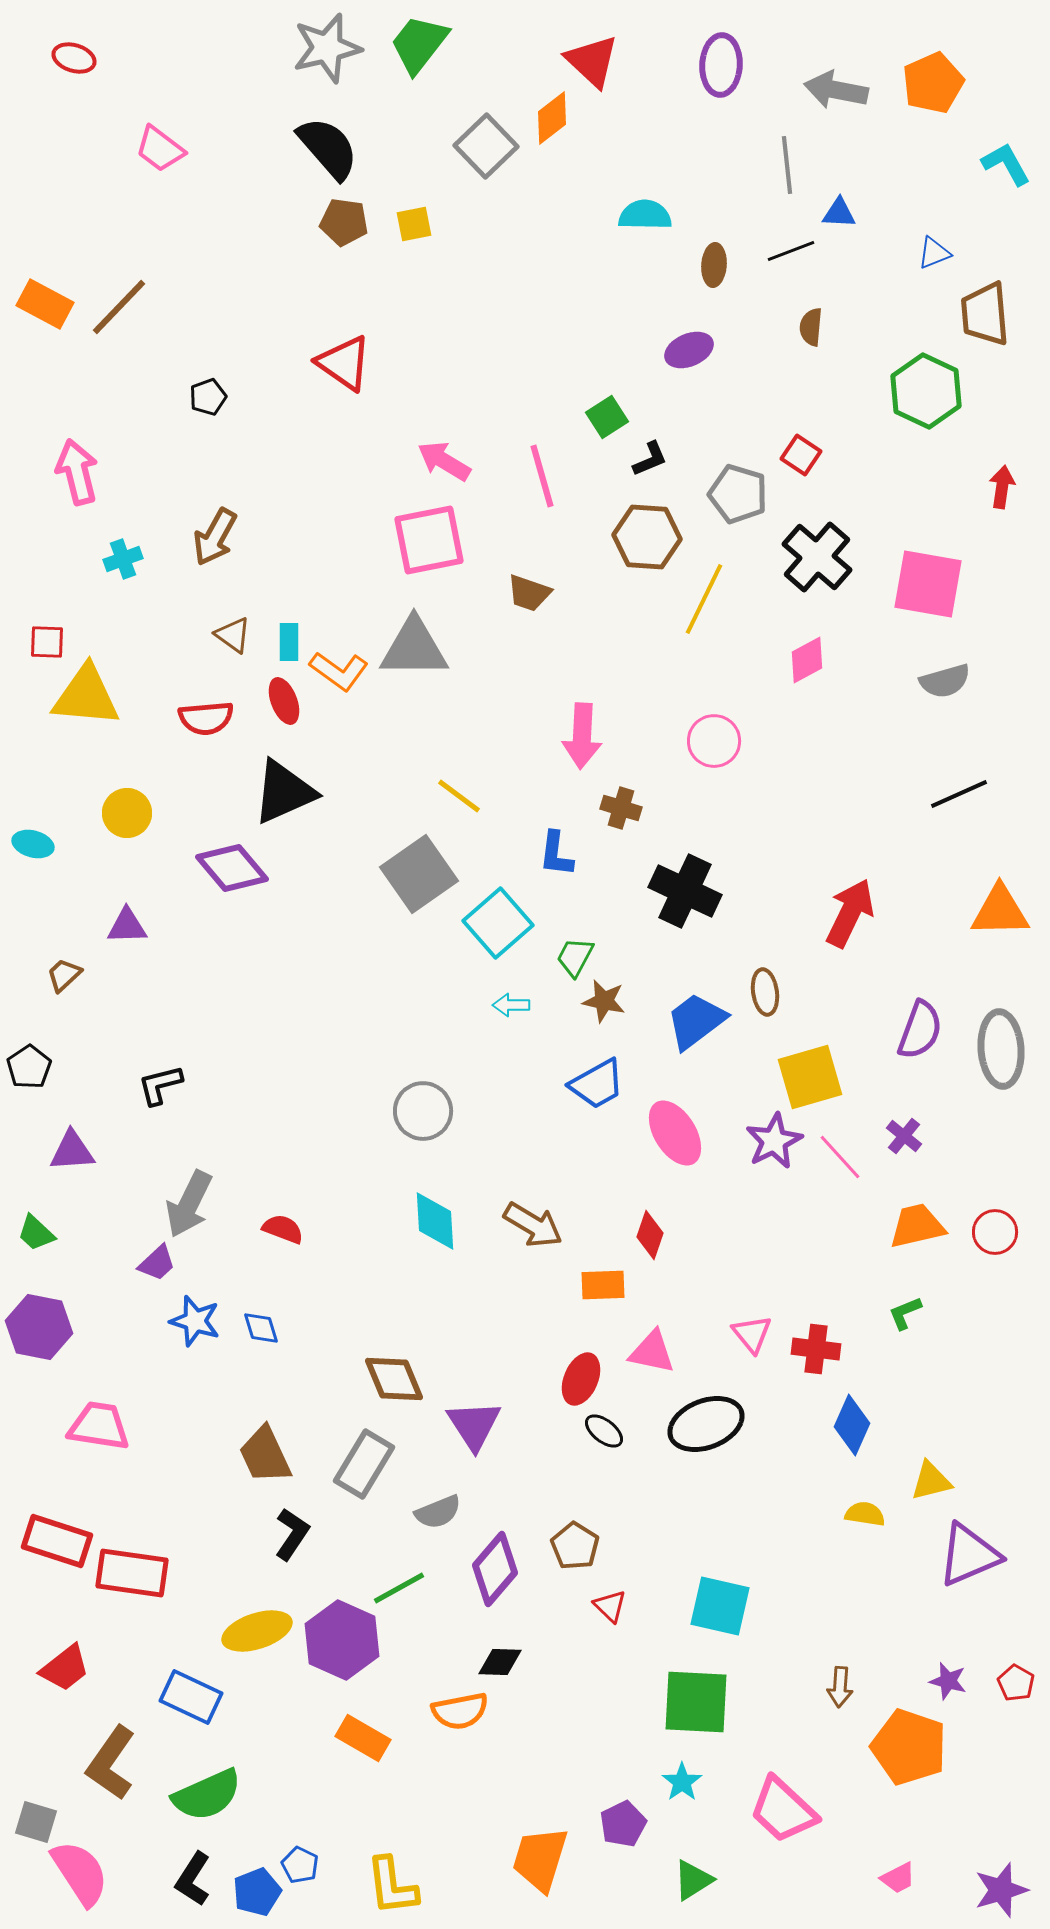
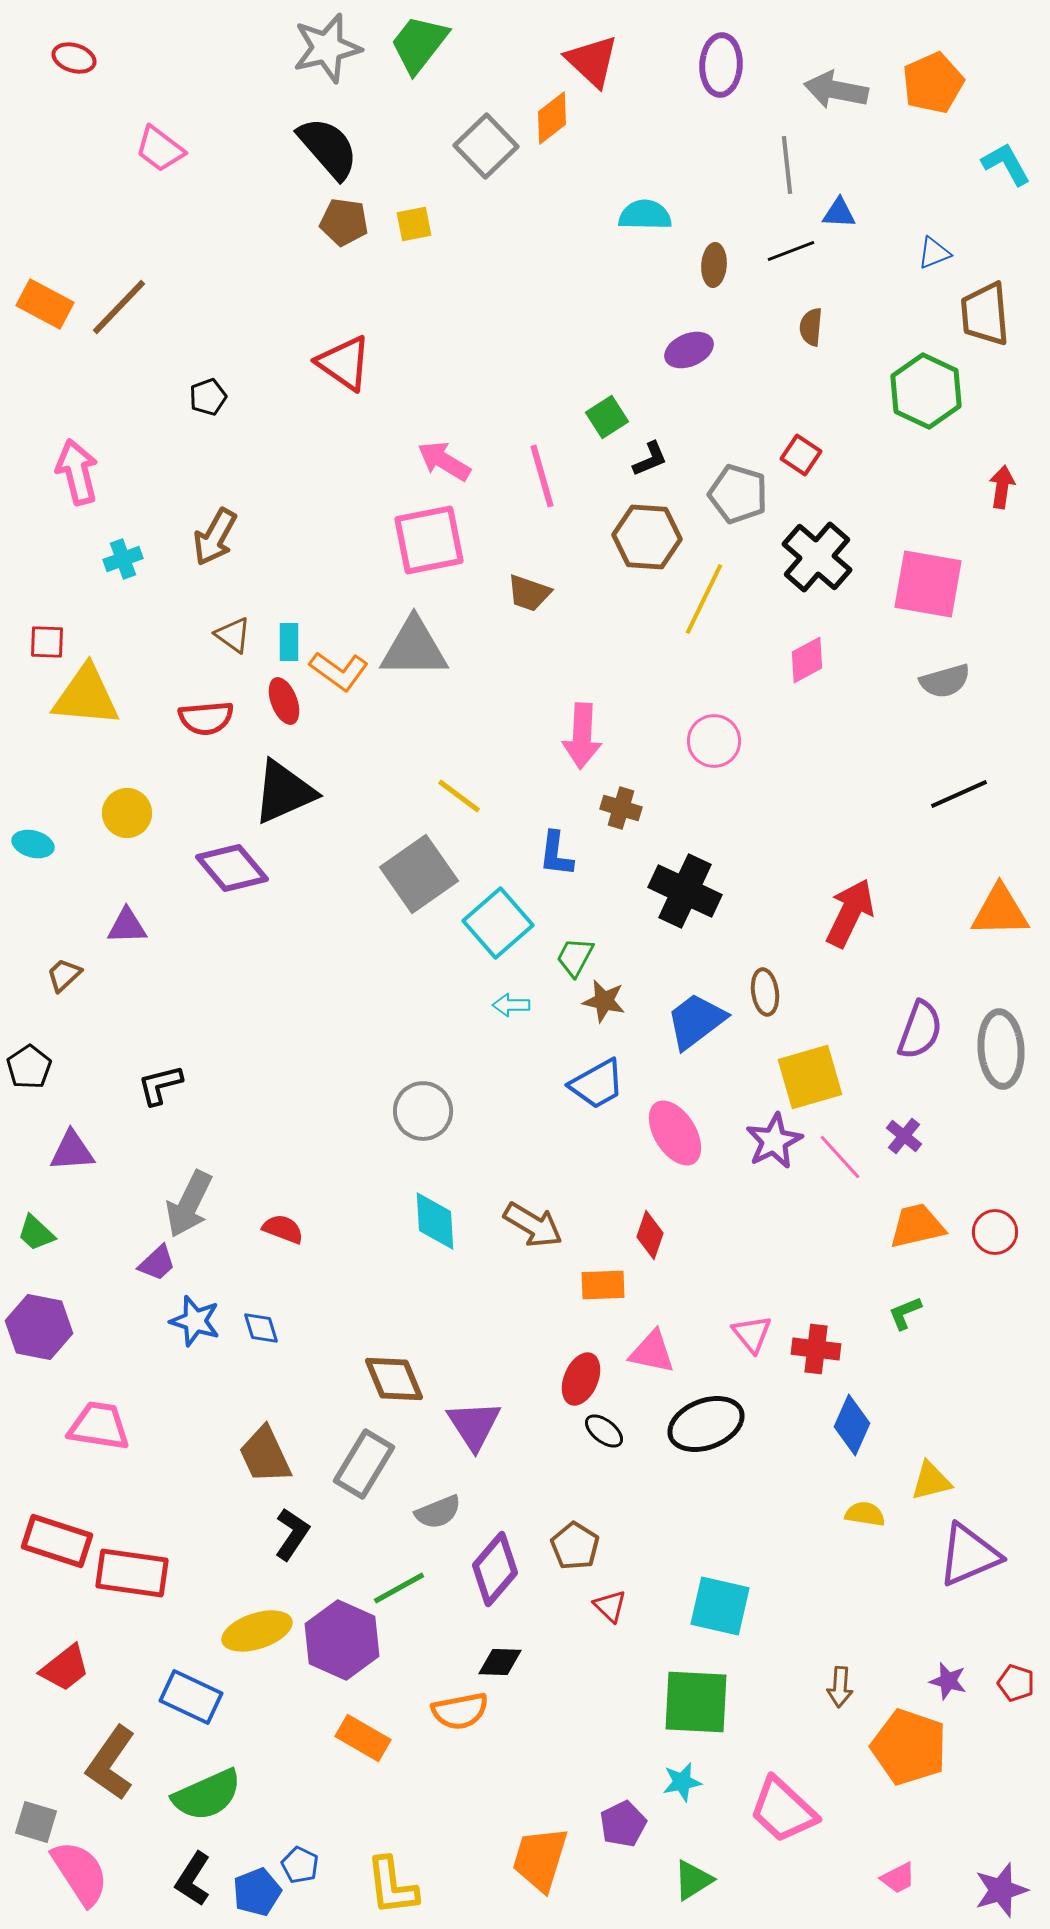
red pentagon at (1016, 1683): rotated 12 degrees counterclockwise
cyan star at (682, 1782): rotated 24 degrees clockwise
